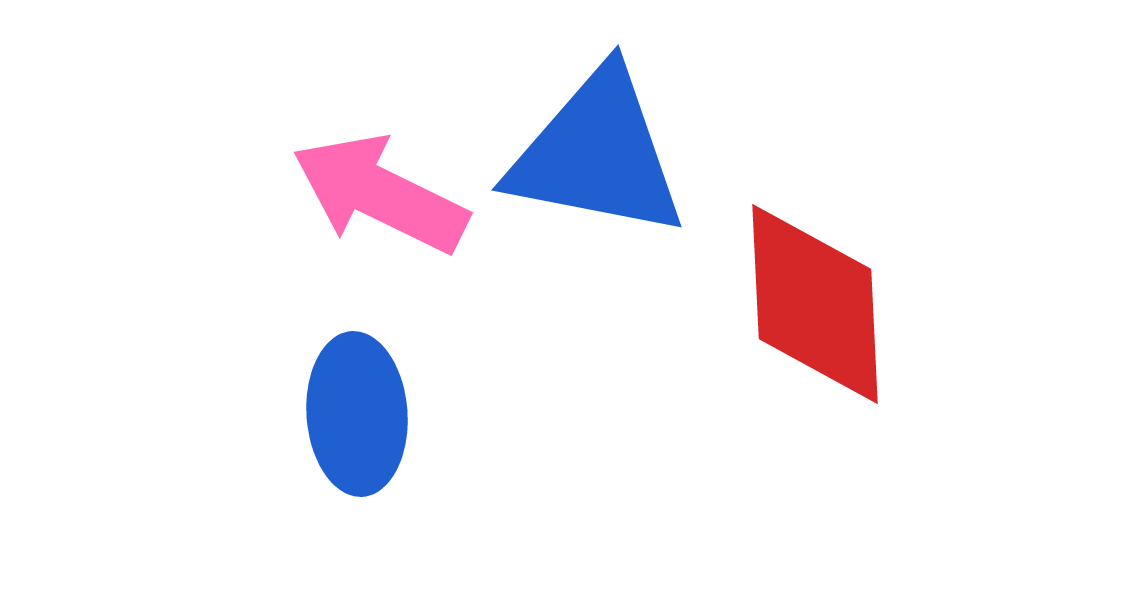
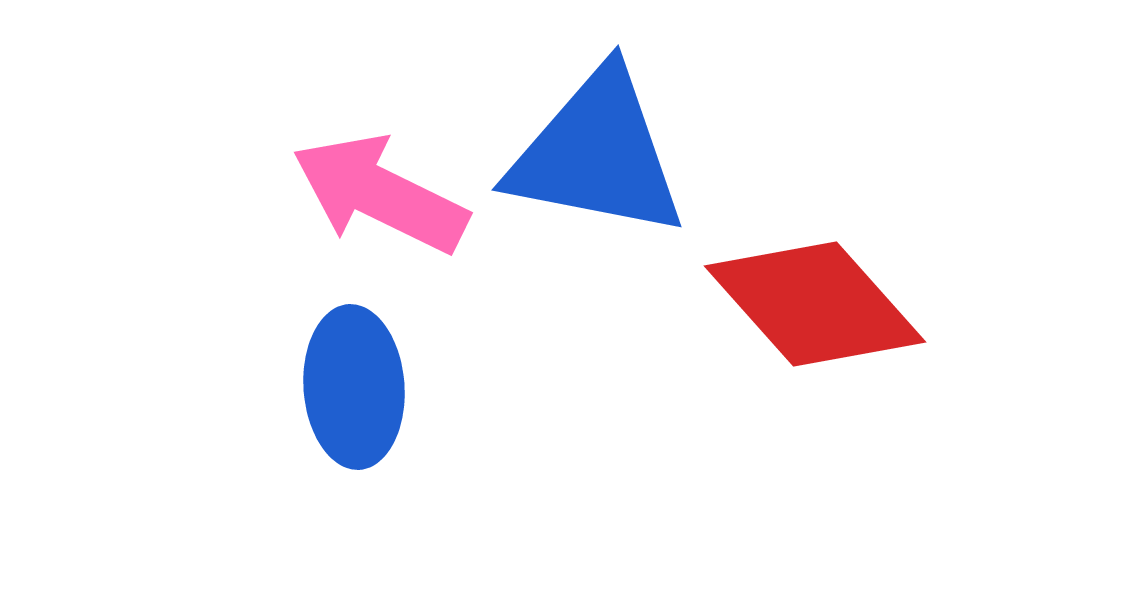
red diamond: rotated 39 degrees counterclockwise
blue ellipse: moved 3 px left, 27 px up
